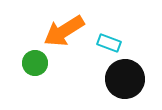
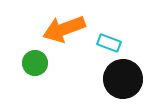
orange arrow: moved 2 px up; rotated 12 degrees clockwise
black circle: moved 2 px left
